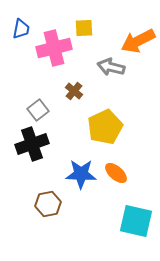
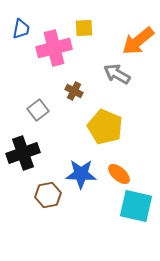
orange arrow: rotated 12 degrees counterclockwise
gray arrow: moved 6 px right, 7 px down; rotated 16 degrees clockwise
brown cross: rotated 12 degrees counterclockwise
yellow pentagon: rotated 24 degrees counterclockwise
black cross: moved 9 px left, 9 px down
orange ellipse: moved 3 px right, 1 px down
brown hexagon: moved 9 px up
cyan square: moved 15 px up
